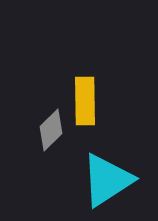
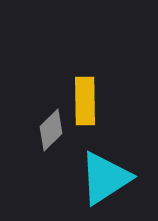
cyan triangle: moved 2 px left, 2 px up
